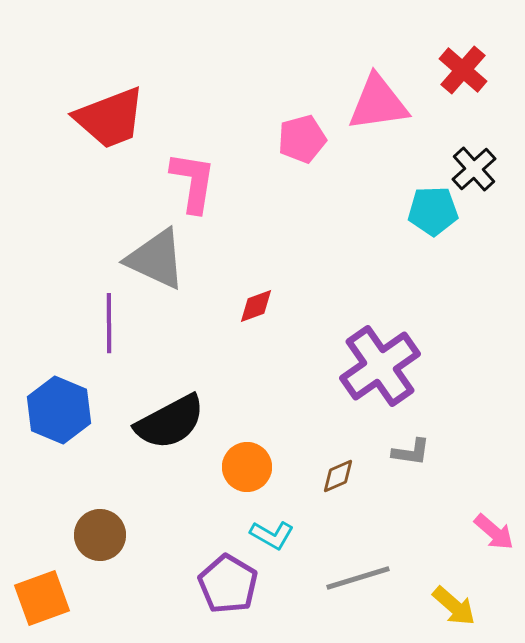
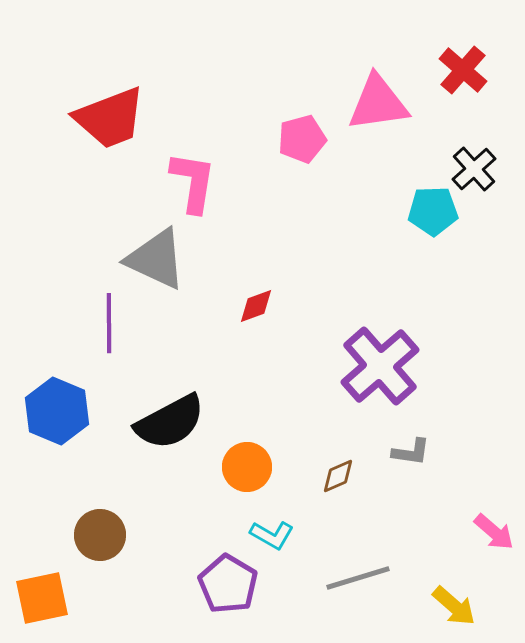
purple cross: rotated 6 degrees counterclockwise
blue hexagon: moved 2 px left, 1 px down
orange square: rotated 8 degrees clockwise
